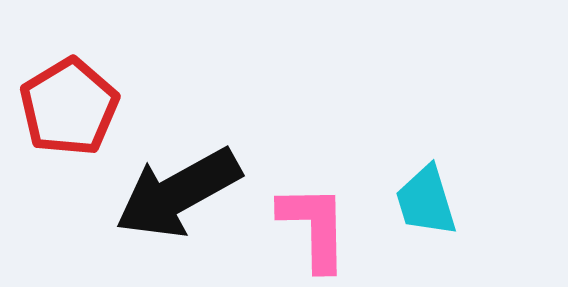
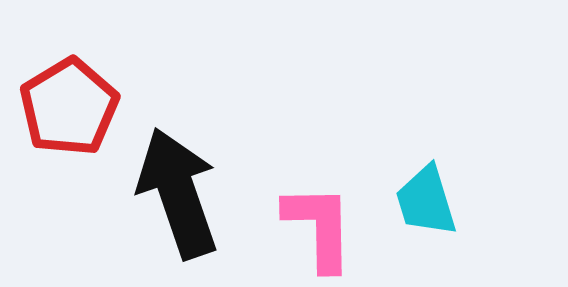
black arrow: rotated 100 degrees clockwise
pink L-shape: moved 5 px right
